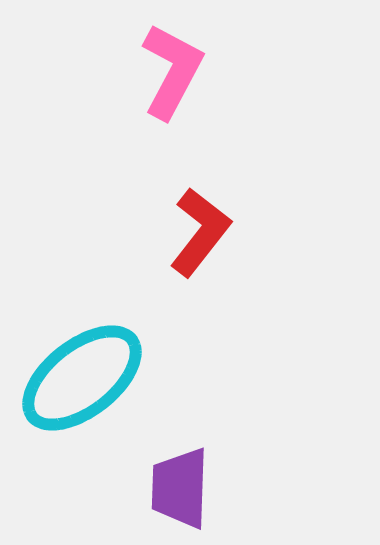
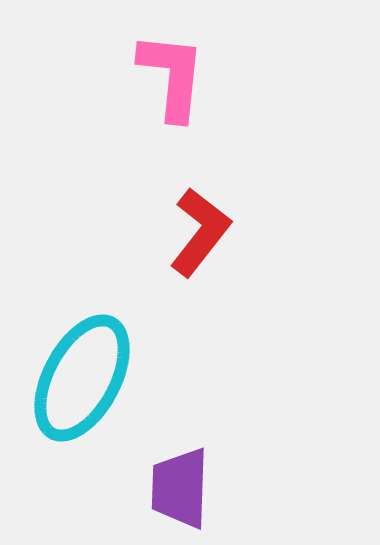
pink L-shape: moved 5 px down; rotated 22 degrees counterclockwise
cyan ellipse: rotated 24 degrees counterclockwise
